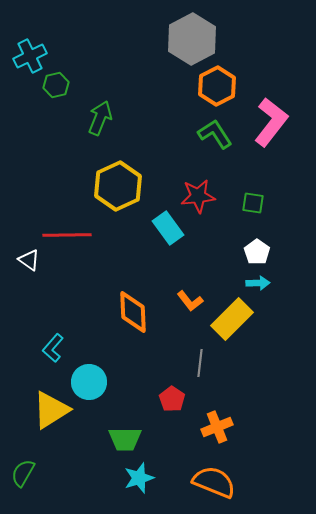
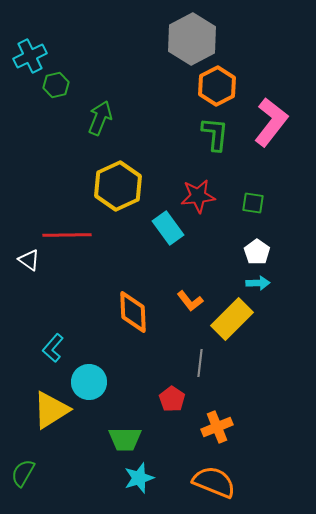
green L-shape: rotated 39 degrees clockwise
